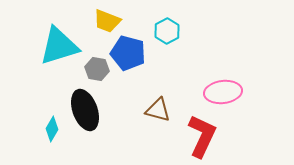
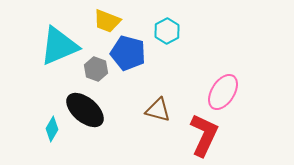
cyan triangle: rotated 6 degrees counterclockwise
gray hexagon: moved 1 px left; rotated 10 degrees clockwise
pink ellipse: rotated 51 degrees counterclockwise
black ellipse: rotated 30 degrees counterclockwise
red L-shape: moved 2 px right, 1 px up
